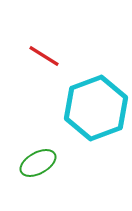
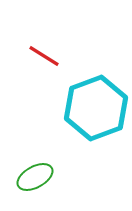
green ellipse: moved 3 px left, 14 px down
